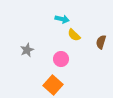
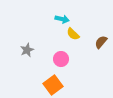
yellow semicircle: moved 1 px left, 1 px up
brown semicircle: rotated 24 degrees clockwise
orange square: rotated 12 degrees clockwise
